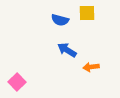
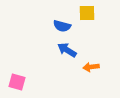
blue semicircle: moved 2 px right, 6 px down
pink square: rotated 30 degrees counterclockwise
